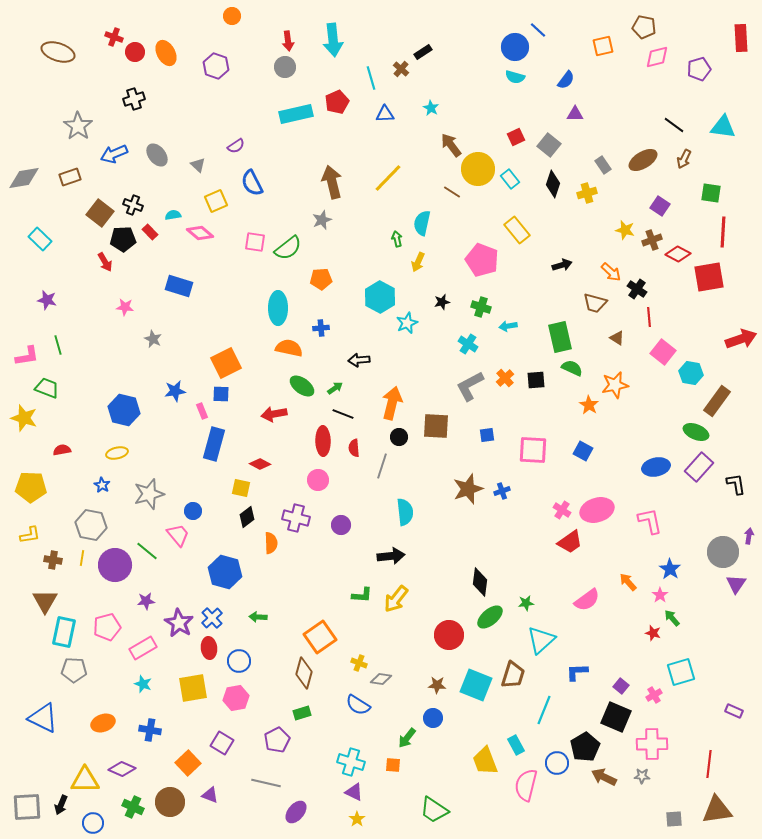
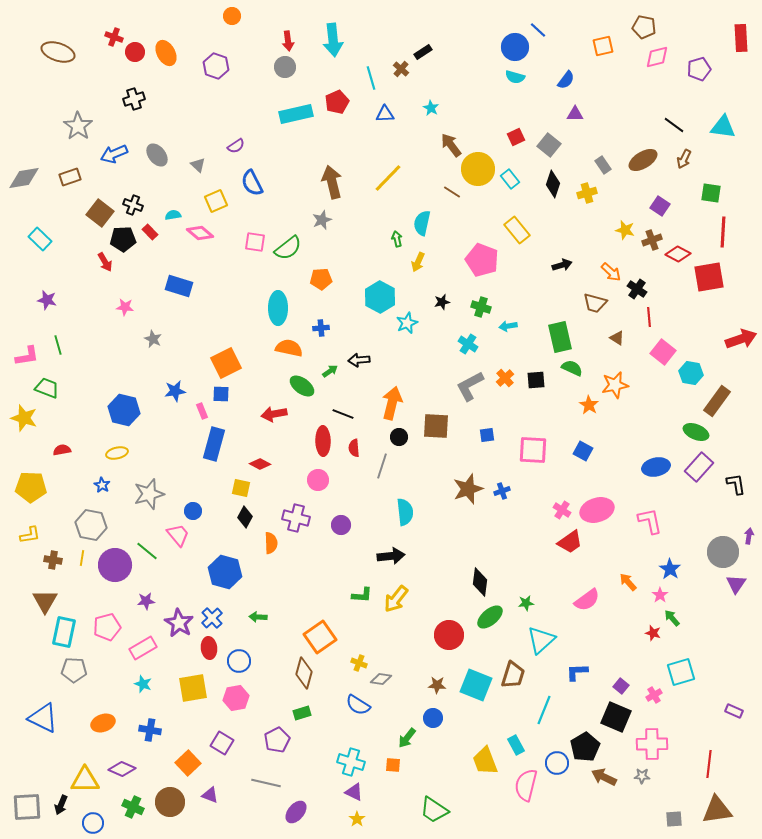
green arrow at (335, 388): moved 5 px left, 17 px up
black diamond at (247, 517): moved 2 px left; rotated 25 degrees counterclockwise
